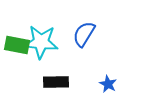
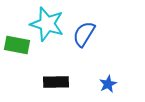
cyan star: moved 6 px right, 18 px up; rotated 12 degrees clockwise
blue star: rotated 18 degrees clockwise
